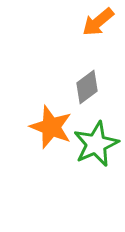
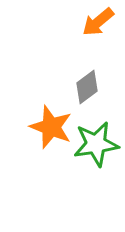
green star: rotated 15 degrees clockwise
